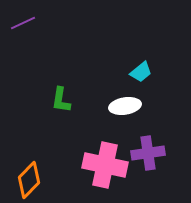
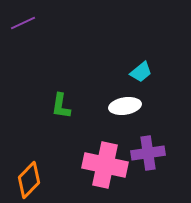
green L-shape: moved 6 px down
